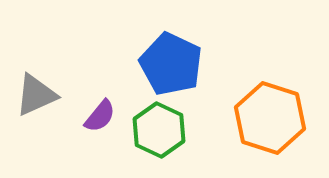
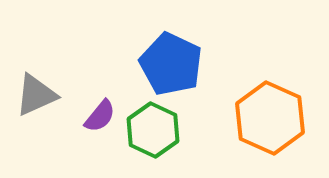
orange hexagon: rotated 6 degrees clockwise
green hexagon: moved 6 px left
